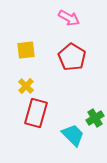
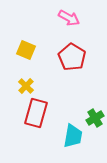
yellow square: rotated 30 degrees clockwise
cyan trapezoid: moved 1 px down; rotated 55 degrees clockwise
